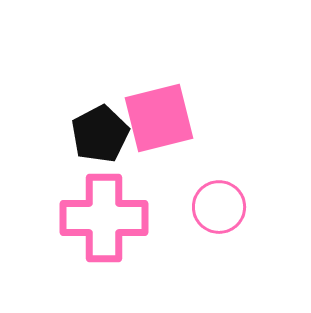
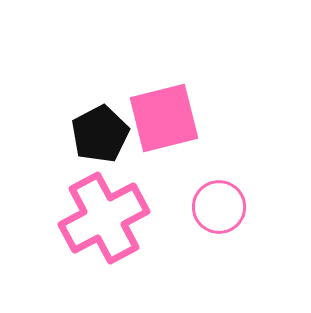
pink square: moved 5 px right
pink cross: rotated 28 degrees counterclockwise
